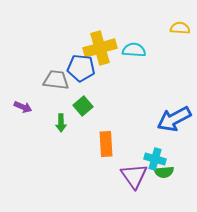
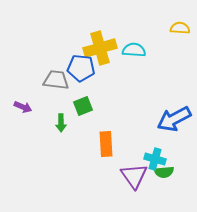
green square: rotated 18 degrees clockwise
